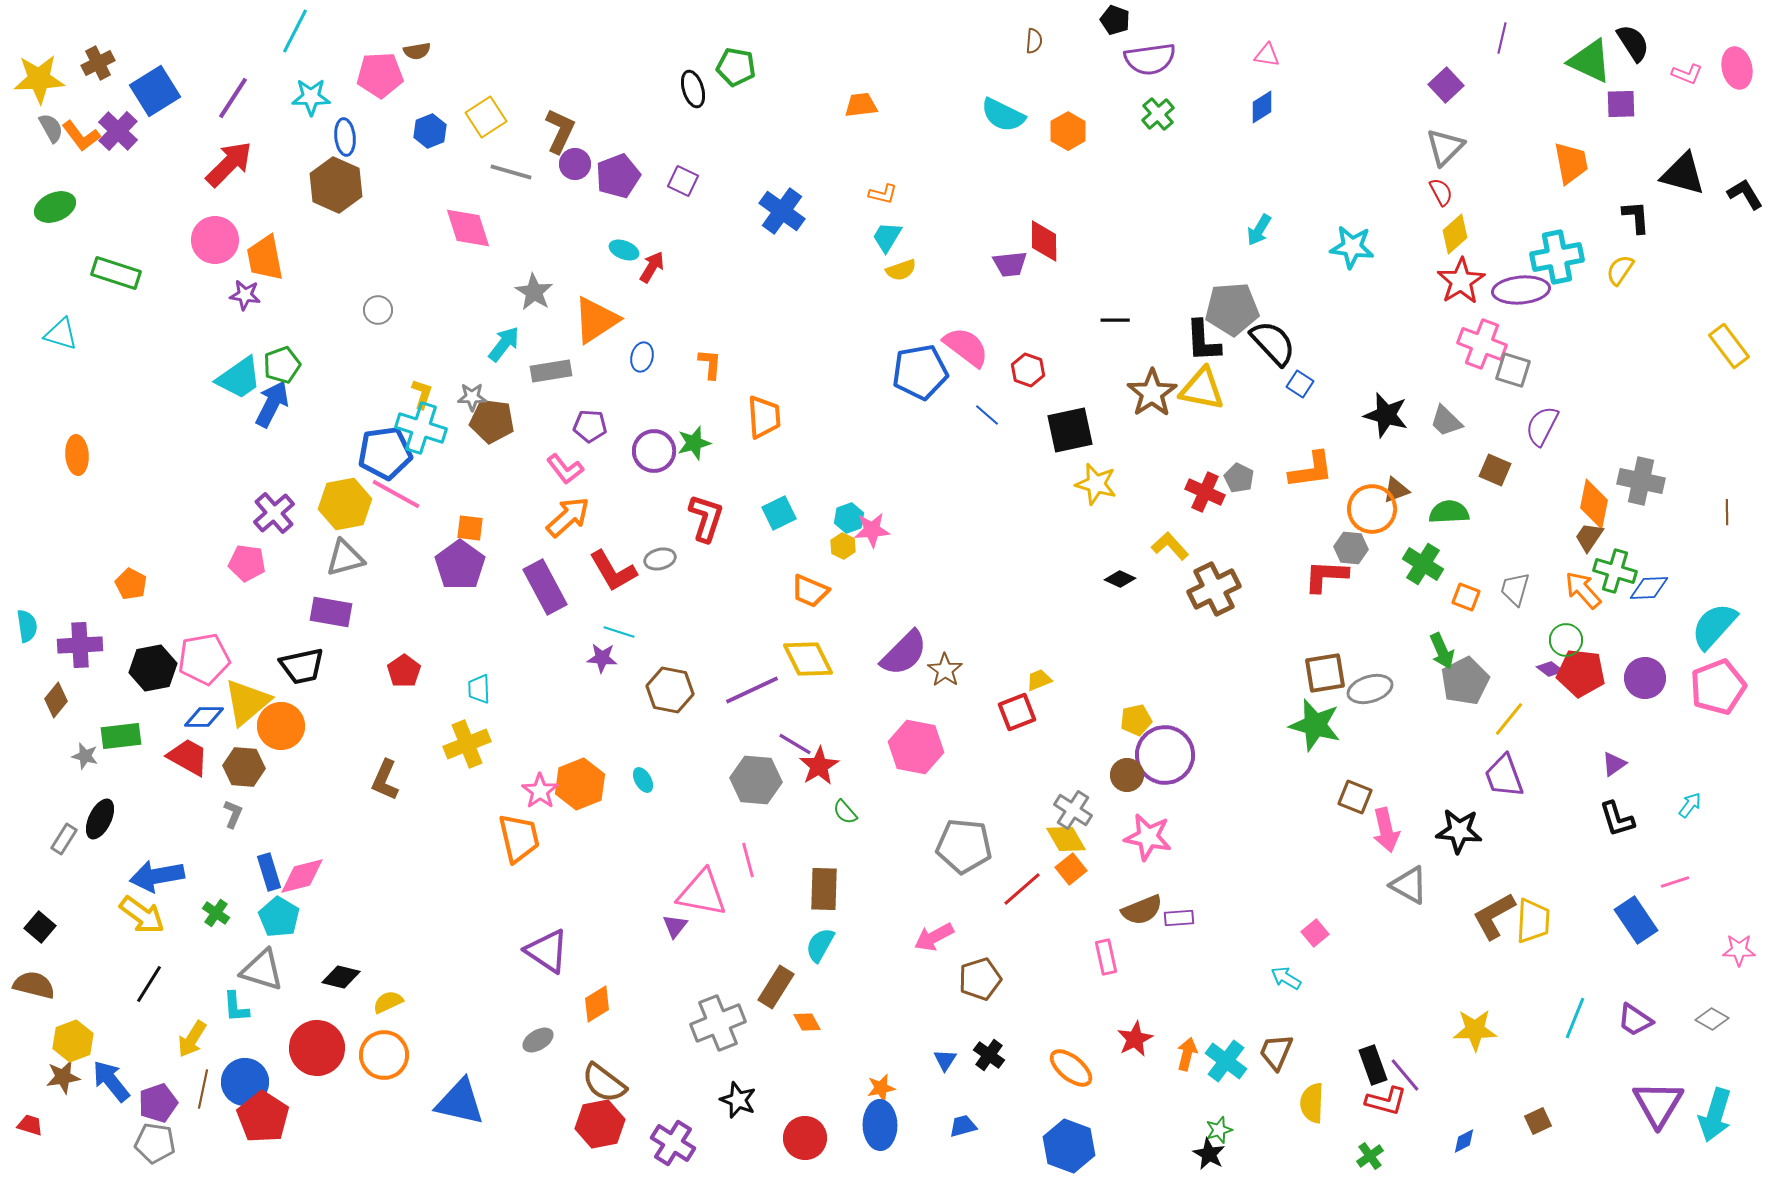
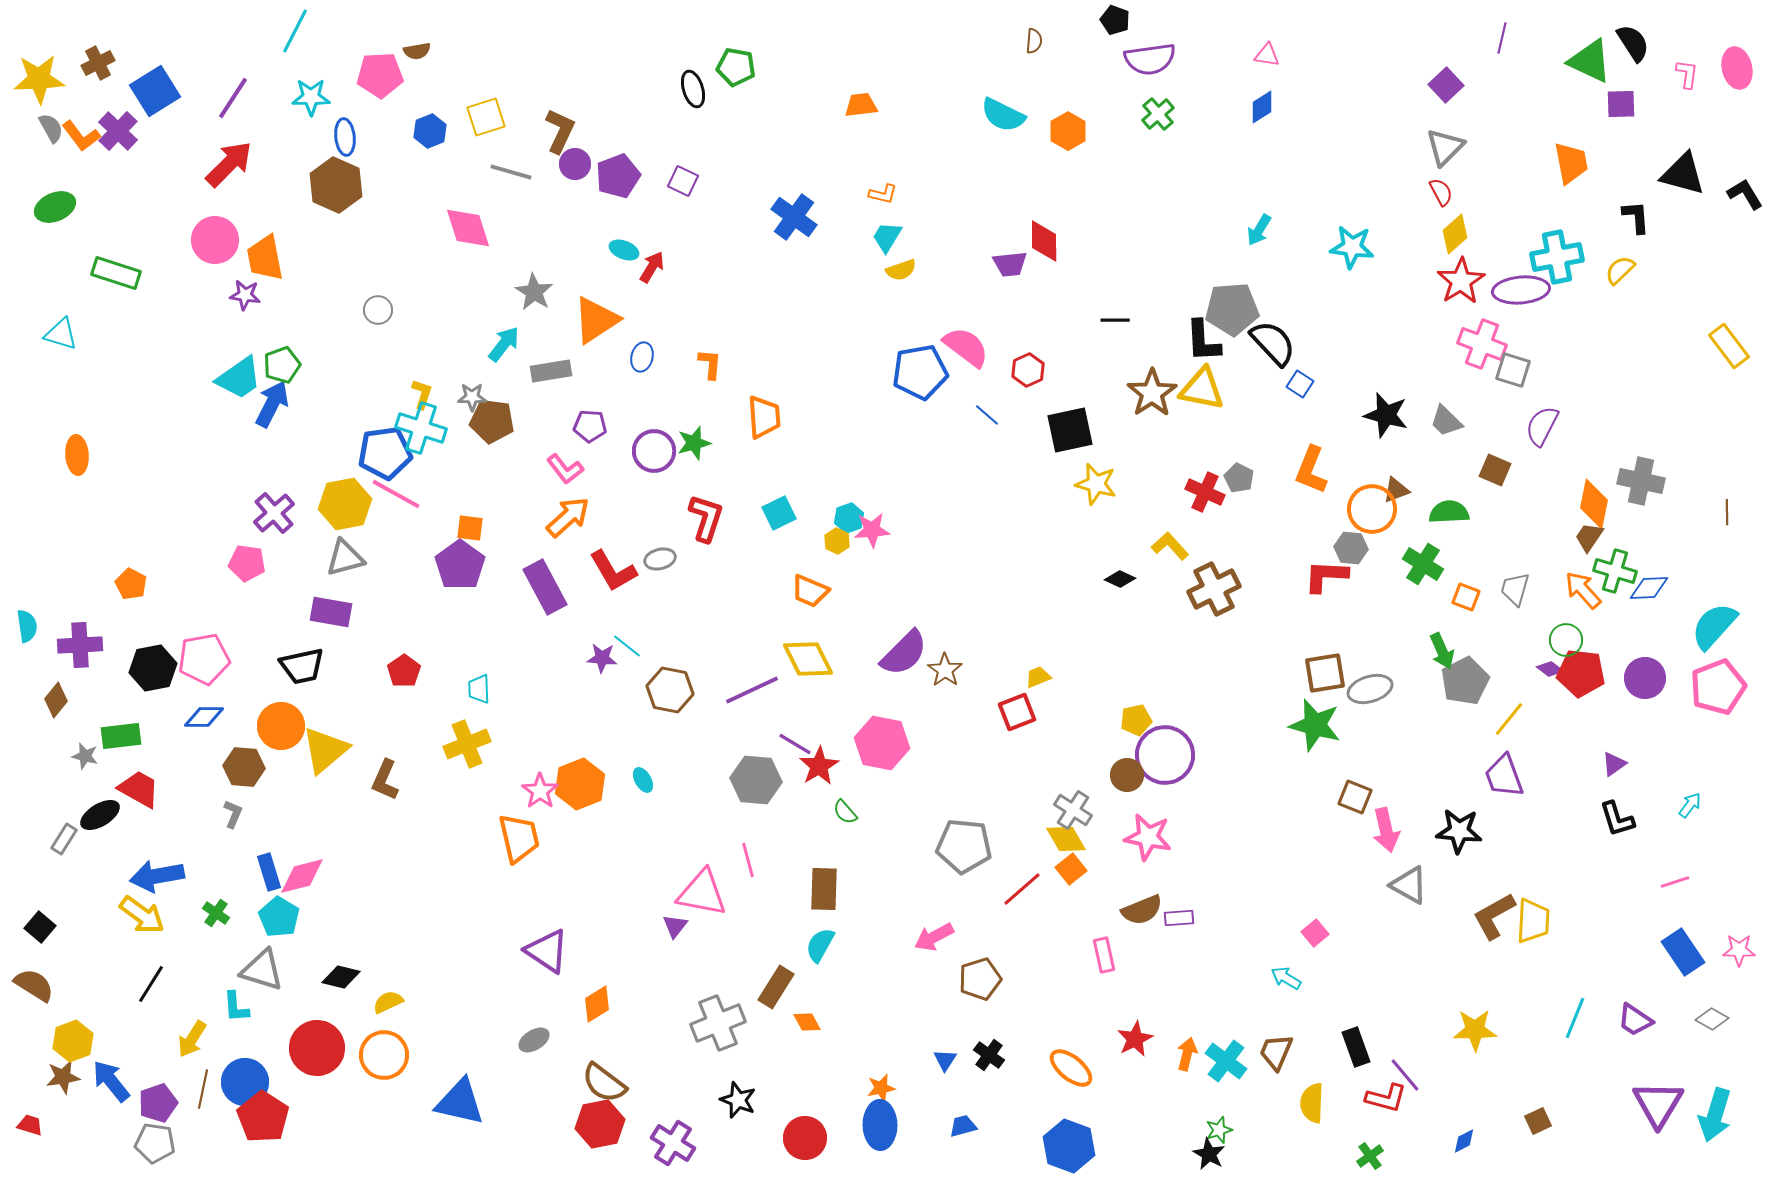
pink L-shape at (1687, 74): rotated 104 degrees counterclockwise
yellow square at (486, 117): rotated 15 degrees clockwise
blue cross at (782, 211): moved 12 px right, 6 px down
yellow semicircle at (1620, 270): rotated 12 degrees clockwise
red hexagon at (1028, 370): rotated 16 degrees clockwise
orange L-shape at (1311, 470): rotated 120 degrees clockwise
yellow hexagon at (843, 546): moved 6 px left, 5 px up
cyan line at (619, 632): moved 8 px right, 14 px down; rotated 20 degrees clockwise
yellow trapezoid at (1039, 680): moved 1 px left, 3 px up
yellow triangle at (247, 702): moved 78 px right, 48 px down
pink hexagon at (916, 747): moved 34 px left, 4 px up
red trapezoid at (188, 757): moved 49 px left, 32 px down
black ellipse at (100, 819): moved 4 px up; rotated 33 degrees clockwise
blue rectangle at (1636, 920): moved 47 px right, 32 px down
pink rectangle at (1106, 957): moved 2 px left, 2 px up
black line at (149, 984): moved 2 px right
brown semicircle at (34, 985): rotated 18 degrees clockwise
gray ellipse at (538, 1040): moved 4 px left
black rectangle at (1373, 1065): moved 17 px left, 18 px up
red L-shape at (1386, 1101): moved 3 px up
